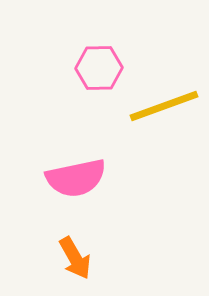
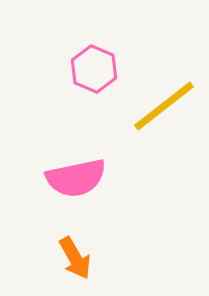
pink hexagon: moved 5 px left, 1 px down; rotated 24 degrees clockwise
yellow line: rotated 18 degrees counterclockwise
